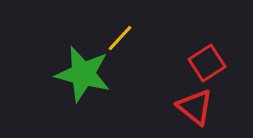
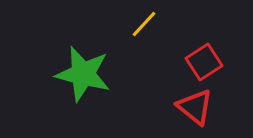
yellow line: moved 24 px right, 14 px up
red square: moved 3 px left, 1 px up
